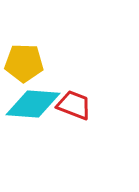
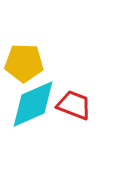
cyan diamond: rotated 28 degrees counterclockwise
